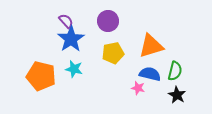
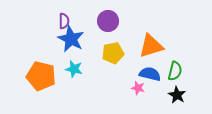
purple semicircle: moved 2 px left; rotated 42 degrees clockwise
blue star: rotated 12 degrees counterclockwise
